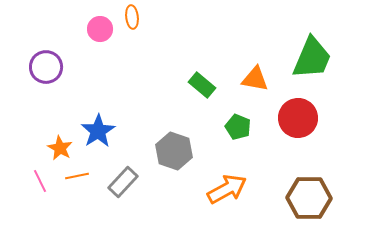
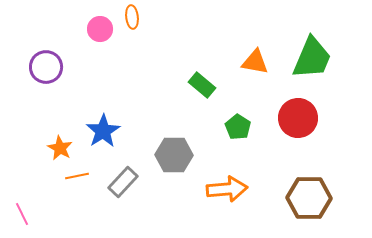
orange triangle: moved 17 px up
green pentagon: rotated 10 degrees clockwise
blue star: moved 5 px right
gray hexagon: moved 4 px down; rotated 18 degrees counterclockwise
pink line: moved 18 px left, 33 px down
orange arrow: rotated 24 degrees clockwise
